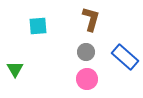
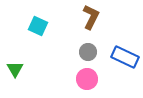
brown L-shape: moved 2 px up; rotated 10 degrees clockwise
cyan square: rotated 30 degrees clockwise
gray circle: moved 2 px right
blue rectangle: rotated 16 degrees counterclockwise
